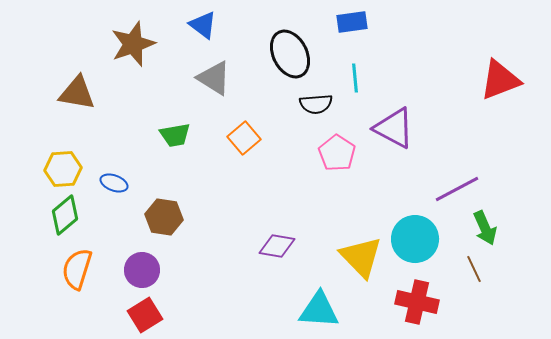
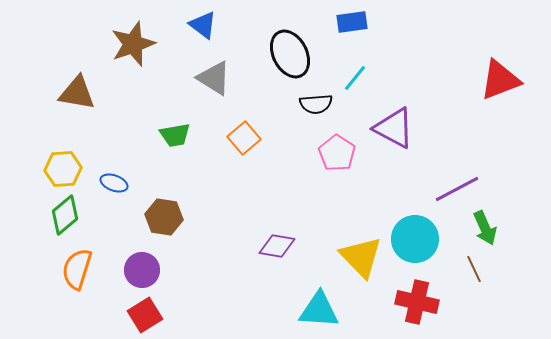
cyan line: rotated 44 degrees clockwise
